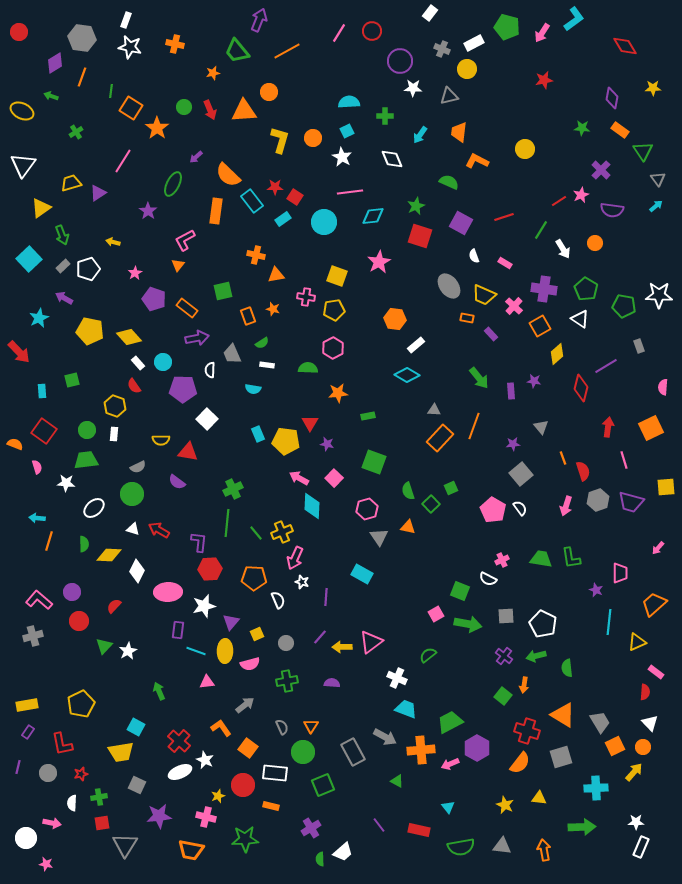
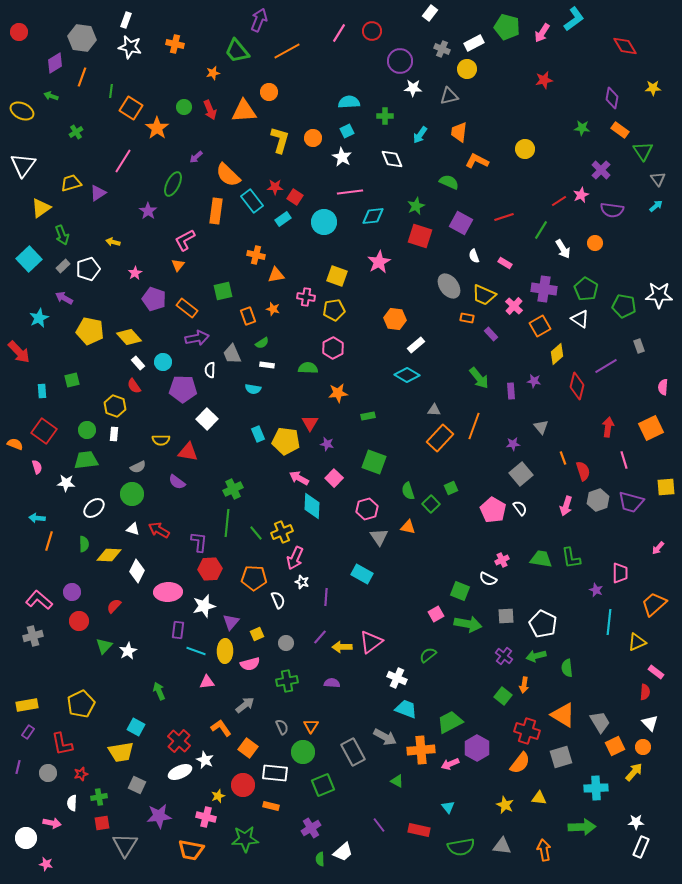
red diamond at (581, 388): moved 4 px left, 2 px up
